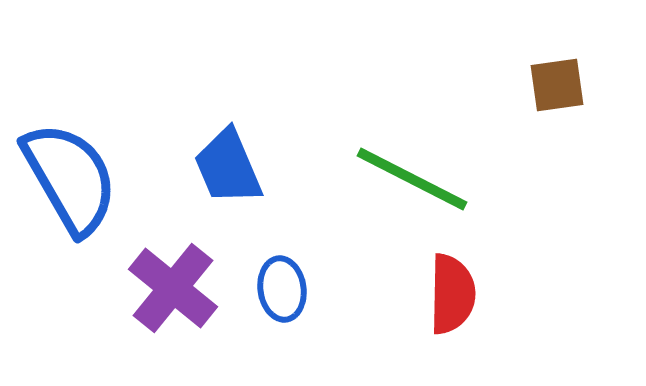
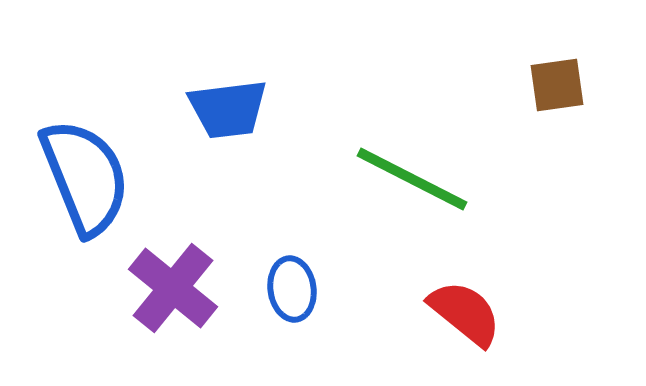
blue trapezoid: moved 58 px up; rotated 74 degrees counterclockwise
blue semicircle: moved 15 px right, 1 px up; rotated 8 degrees clockwise
blue ellipse: moved 10 px right
red semicircle: moved 13 px right, 19 px down; rotated 52 degrees counterclockwise
